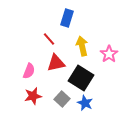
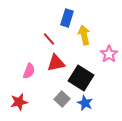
yellow arrow: moved 2 px right, 11 px up
red star: moved 14 px left, 6 px down
